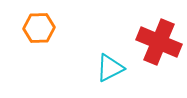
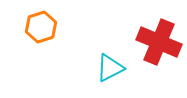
orange hexagon: moved 2 px right, 1 px up; rotated 16 degrees counterclockwise
